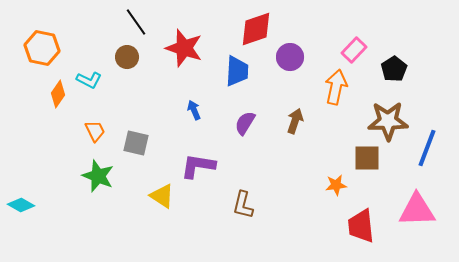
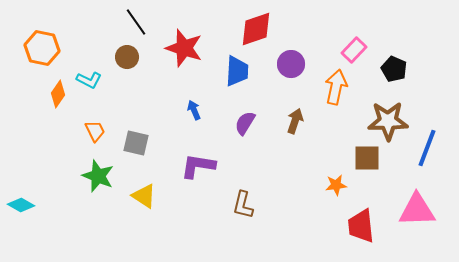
purple circle: moved 1 px right, 7 px down
black pentagon: rotated 15 degrees counterclockwise
yellow triangle: moved 18 px left
